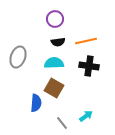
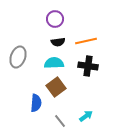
black cross: moved 1 px left
brown square: moved 2 px right, 1 px up; rotated 24 degrees clockwise
gray line: moved 2 px left, 2 px up
